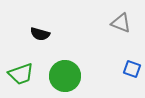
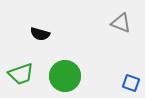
blue square: moved 1 px left, 14 px down
